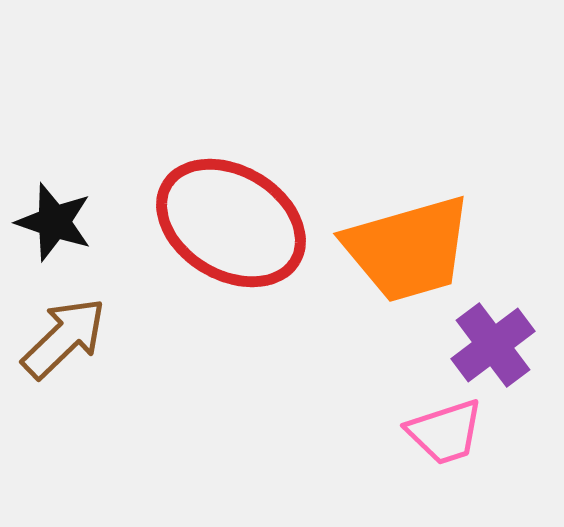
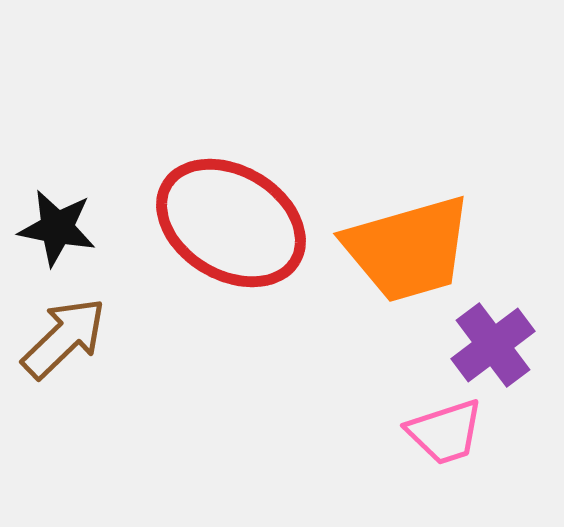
black star: moved 3 px right, 6 px down; rotated 8 degrees counterclockwise
